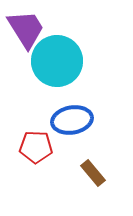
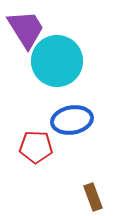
brown rectangle: moved 24 px down; rotated 20 degrees clockwise
